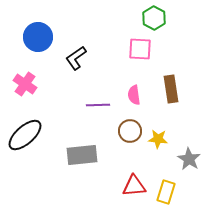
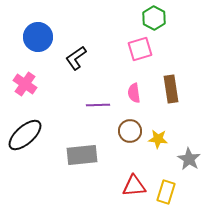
pink square: rotated 20 degrees counterclockwise
pink semicircle: moved 2 px up
